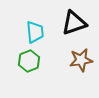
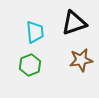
green hexagon: moved 1 px right, 4 px down
